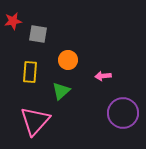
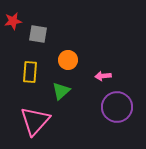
purple circle: moved 6 px left, 6 px up
